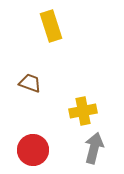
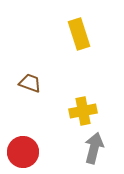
yellow rectangle: moved 28 px right, 8 px down
red circle: moved 10 px left, 2 px down
